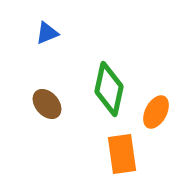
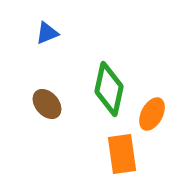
orange ellipse: moved 4 px left, 2 px down
